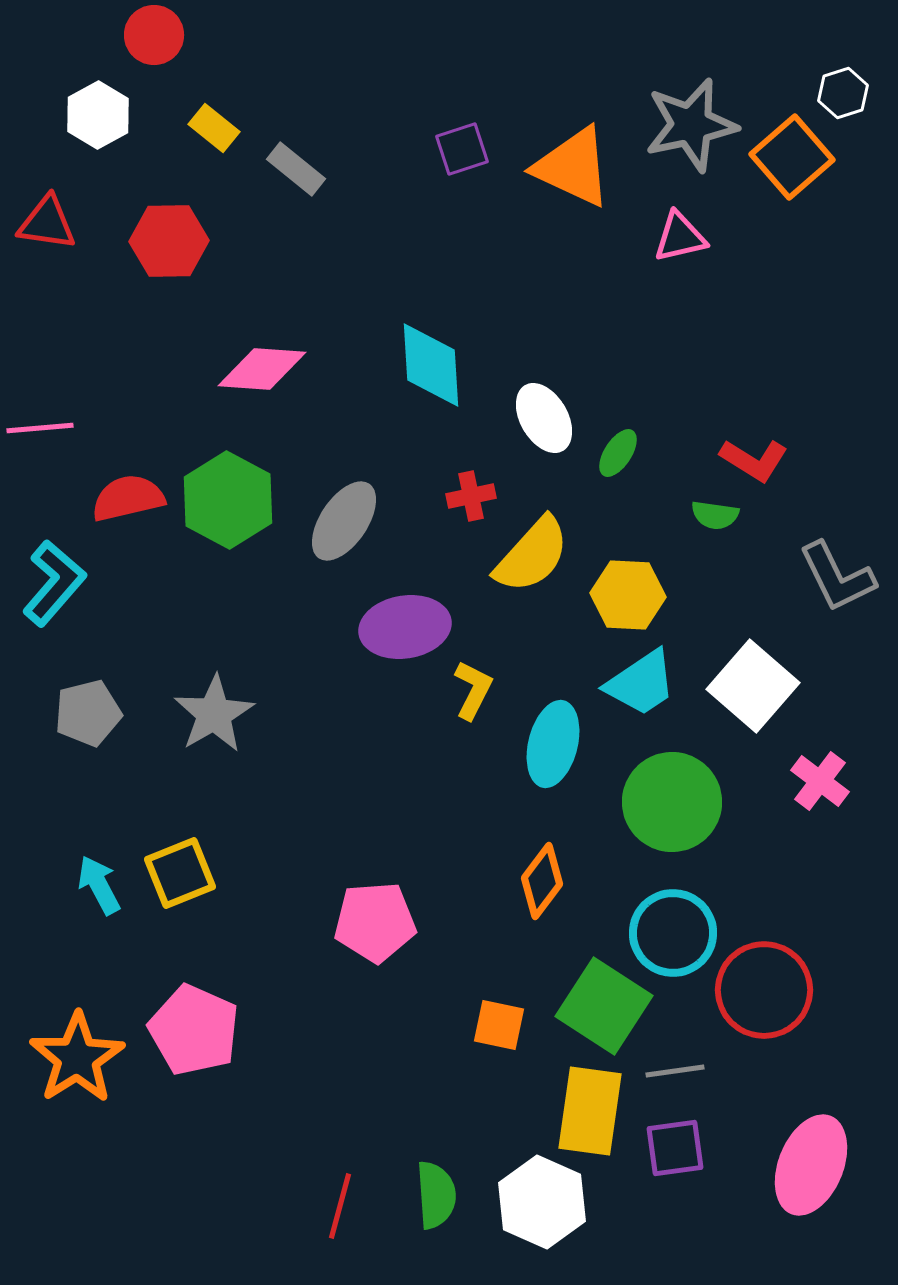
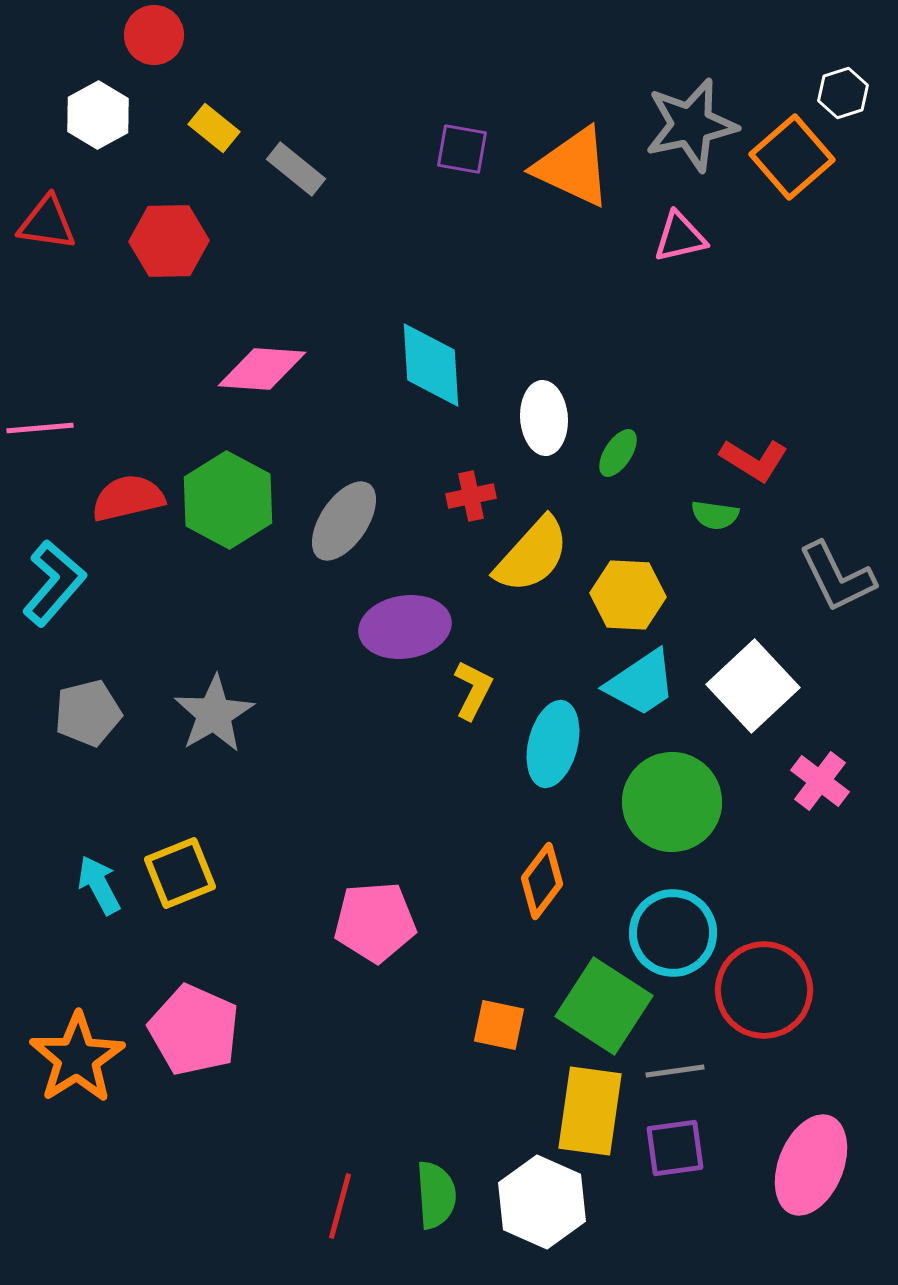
purple square at (462, 149): rotated 28 degrees clockwise
white ellipse at (544, 418): rotated 26 degrees clockwise
white square at (753, 686): rotated 6 degrees clockwise
